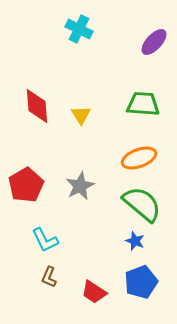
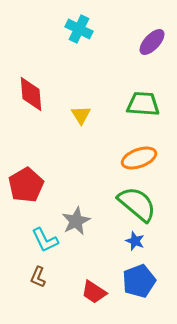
purple ellipse: moved 2 px left
red diamond: moved 6 px left, 12 px up
gray star: moved 4 px left, 35 px down
green semicircle: moved 5 px left
brown L-shape: moved 11 px left
blue pentagon: moved 2 px left, 1 px up
